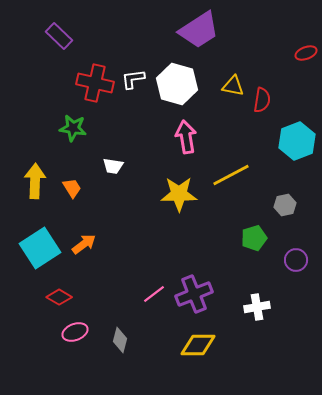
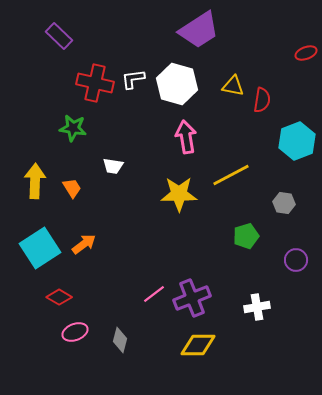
gray hexagon: moved 1 px left, 2 px up; rotated 20 degrees clockwise
green pentagon: moved 8 px left, 2 px up
purple cross: moved 2 px left, 4 px down
